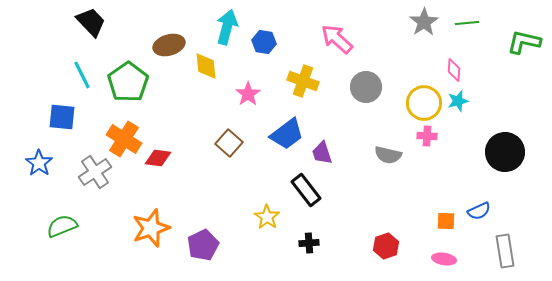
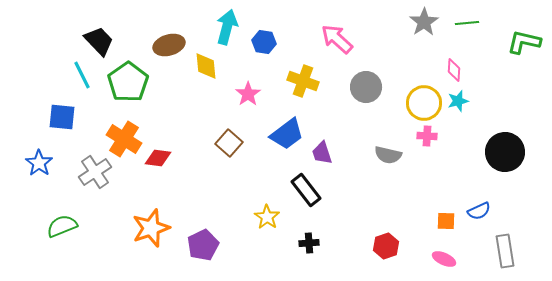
black trapezoid: moved 8 px right, 19 px down
pink ellipse: rotated 15 degrees clockwise
